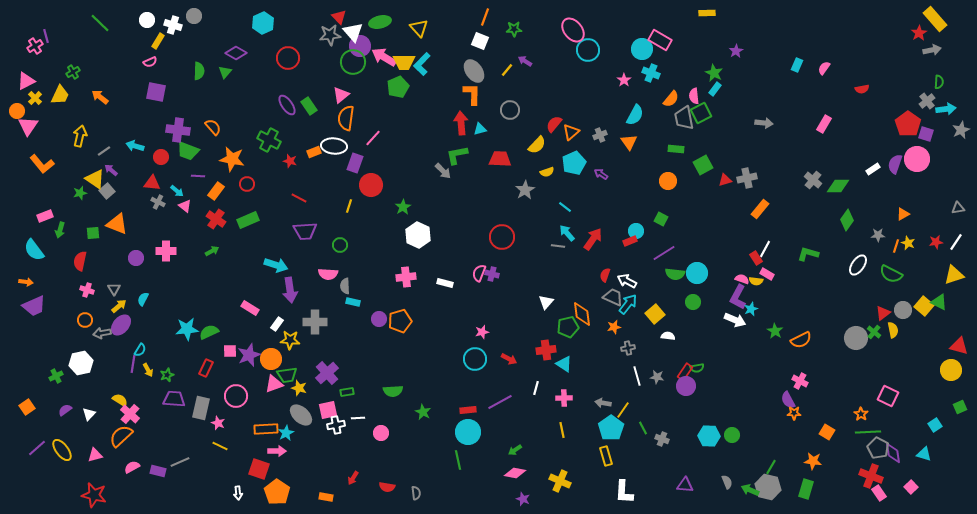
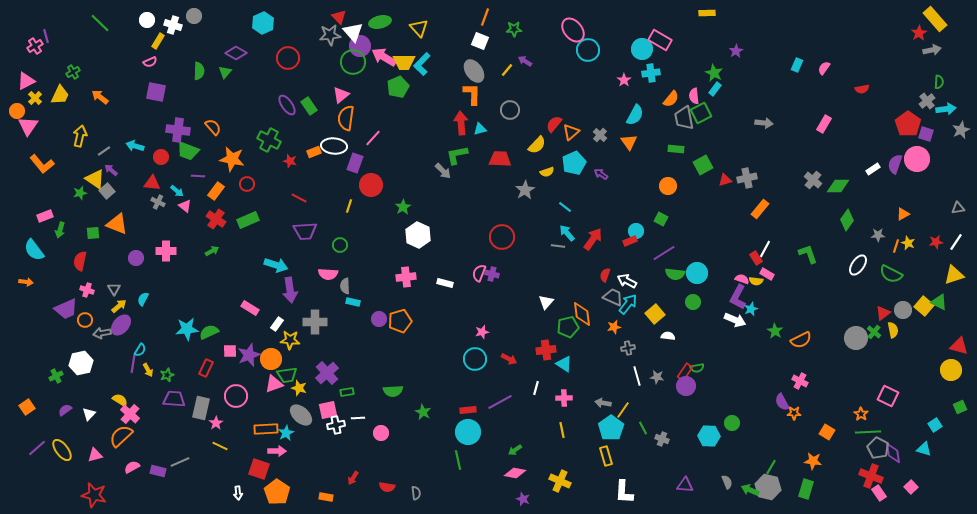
cyan cross at (651, 73): rotated 30 degrees counterclockwise
gray cross at (600, 135): rotated 24 degrees counterclockwise
orange circle at (668, 181): moved 5 px down
green L-shape at (808, 254): rotated 55 degrees clockwise
purple trapezoid at (34, 306): moved 32 px right, 3 px down
purple semicircle at (788, 400): moved 6 px left, 2 px down
pink star at (218, 423): moved 2 px left; rotated 16 degrees clockwise
green circle at (732, 435): moved 12 px up
cyan triangle at (924, 454): moved 5 px up
